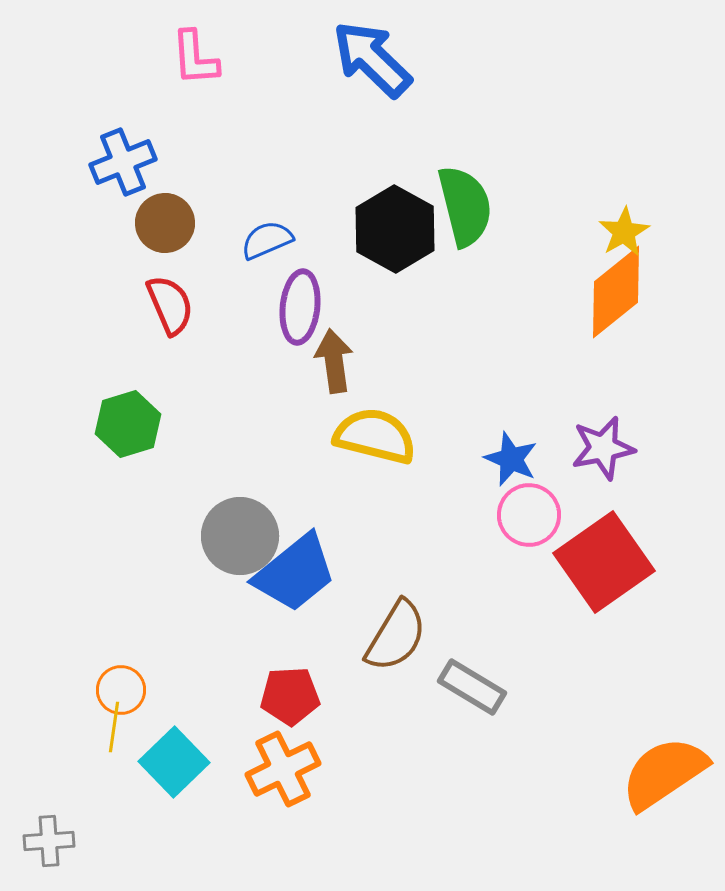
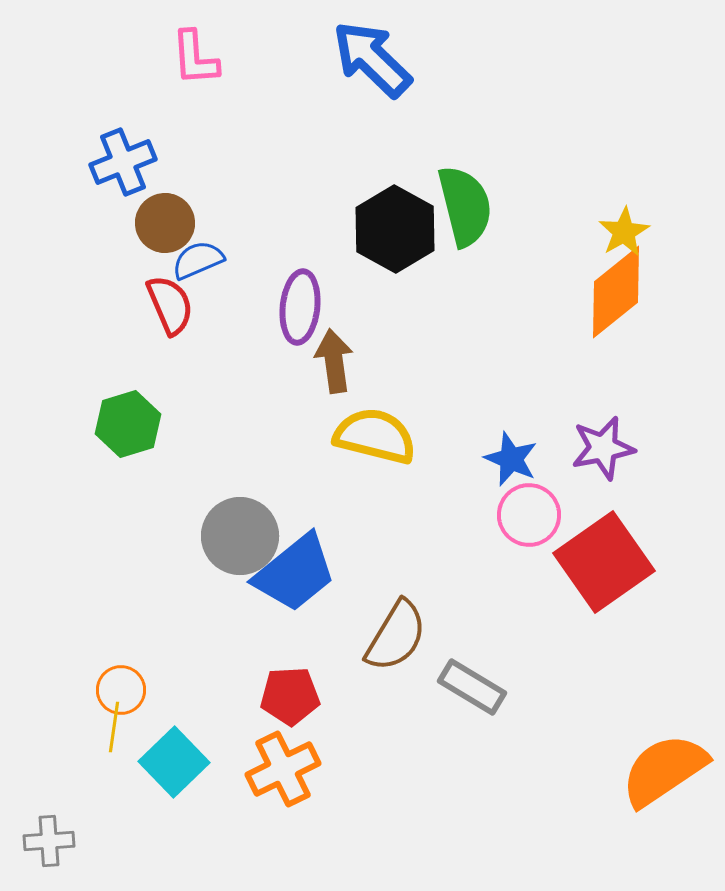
blue semicircle: moved 69 px left, 20 px down
orange semicircle: moved 3 px up
